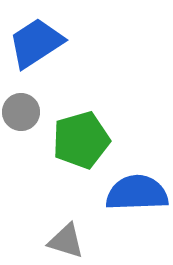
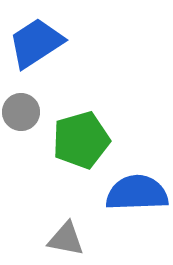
gray triangle: moved 2 px up; rotated 6 degrees counterclockwise
